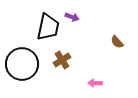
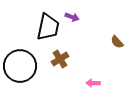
brown cross: moved 2 px left, 1 px up
black circle: moved 2 px left, 2 px down
pink arrow: moved 2 px left
